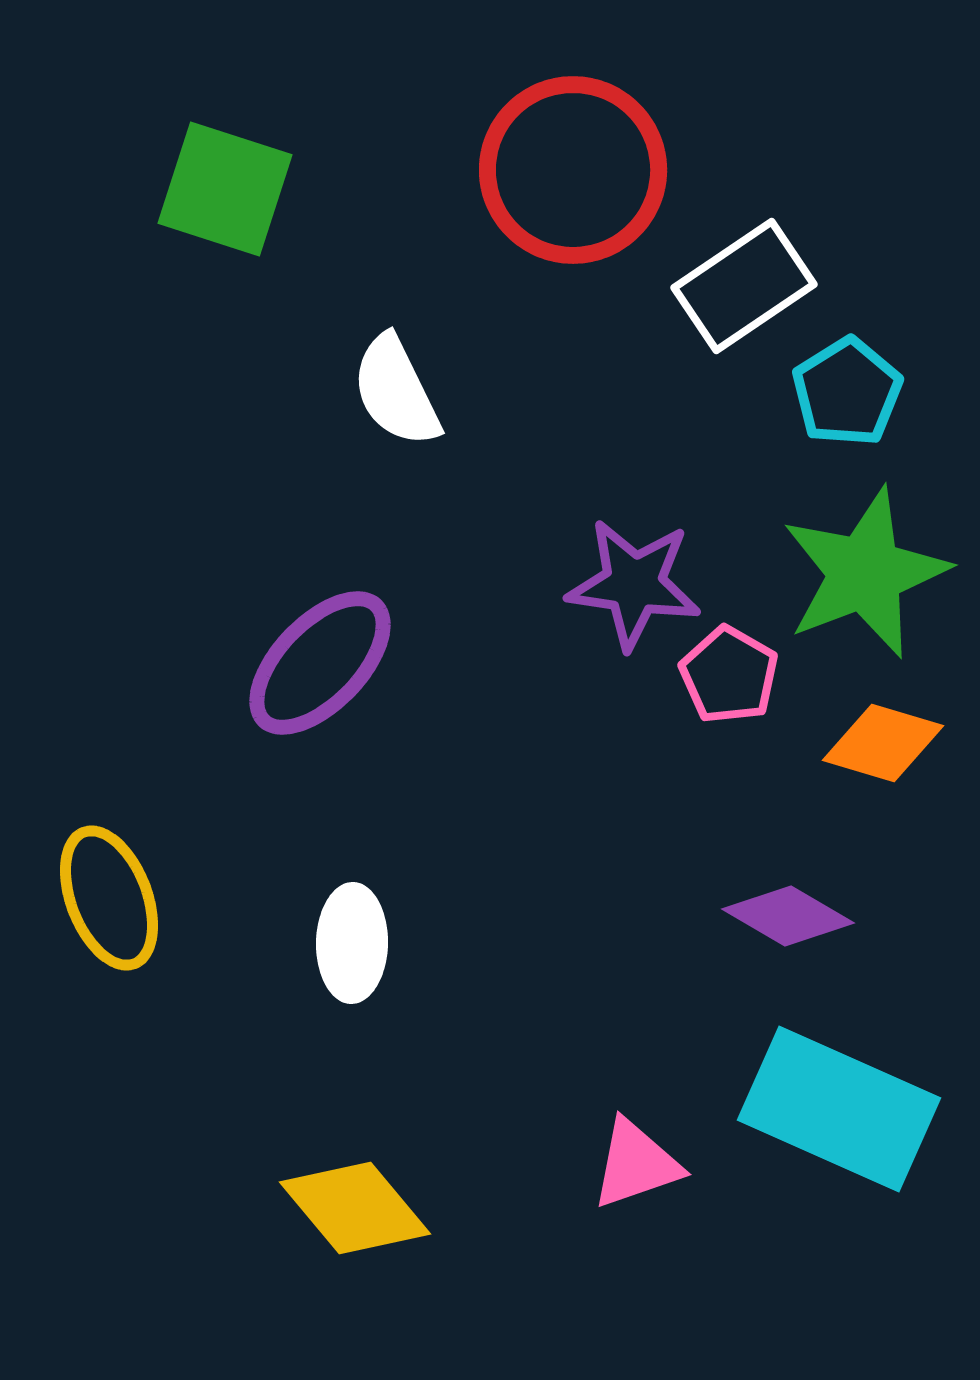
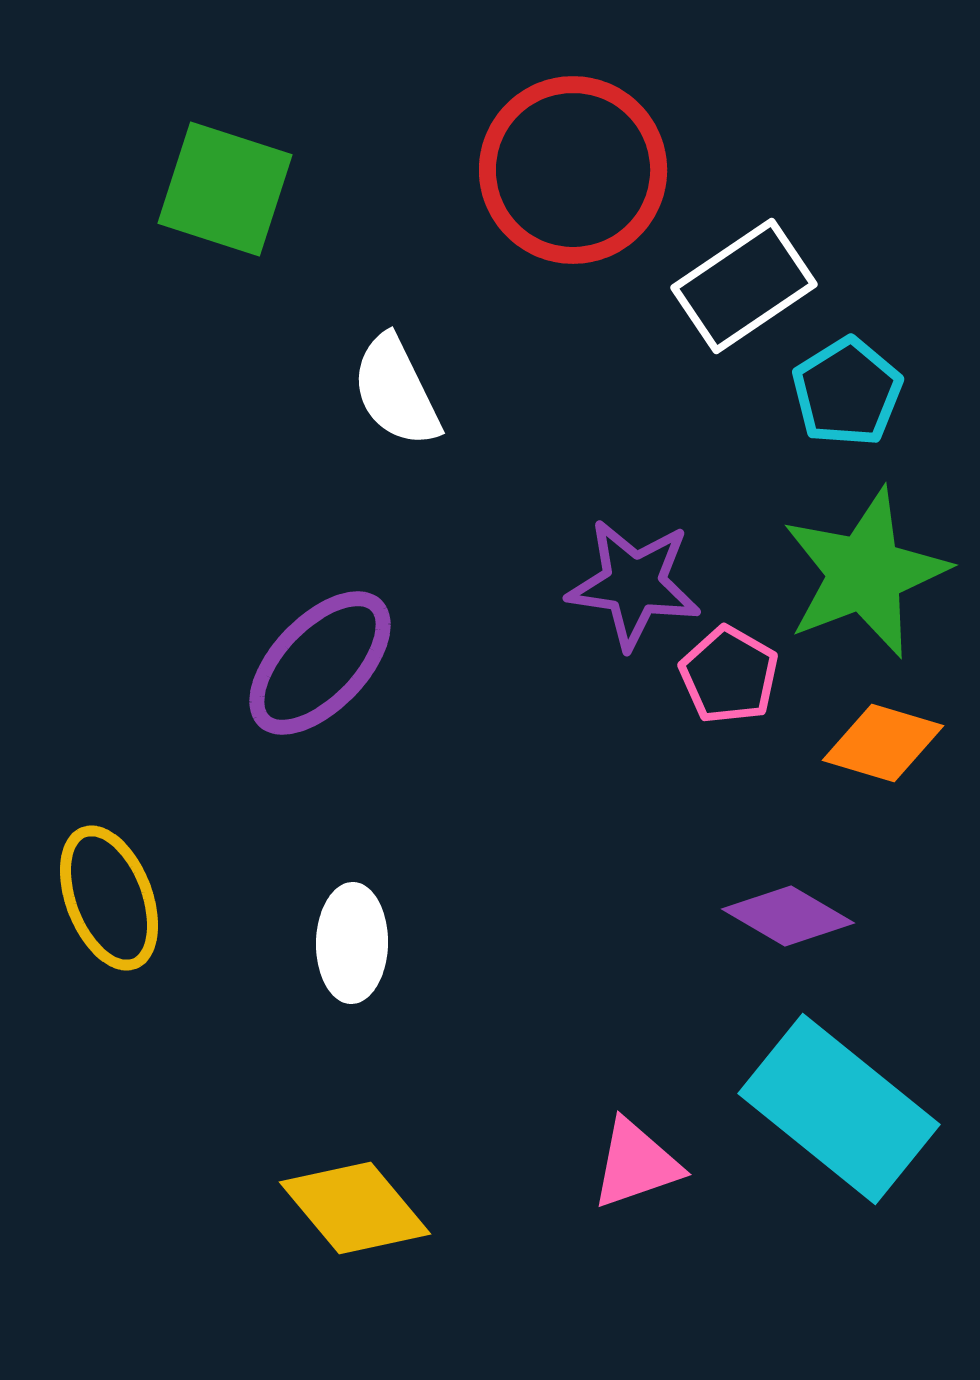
cyan rectangle: rotated 15 degrees clockwise
